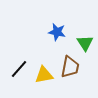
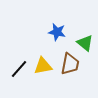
green triangle: rotated 18 degrees counterclockwise
brown trapezoid: moved 3 px up
yellow triangle: moved 1 px left, 9 px up
